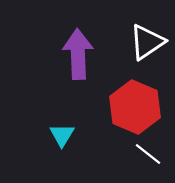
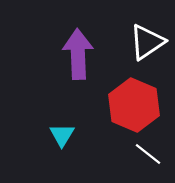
red hexagon: moved 1 px left, 2 px up
